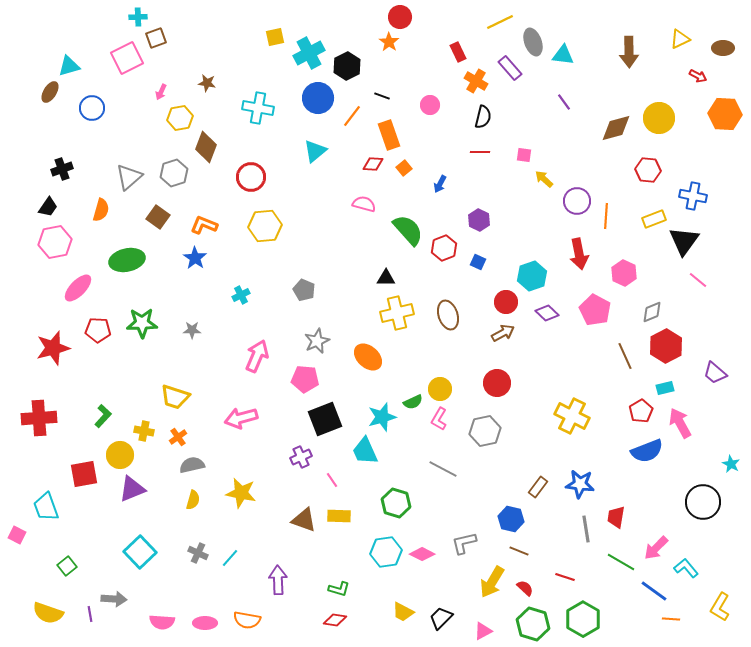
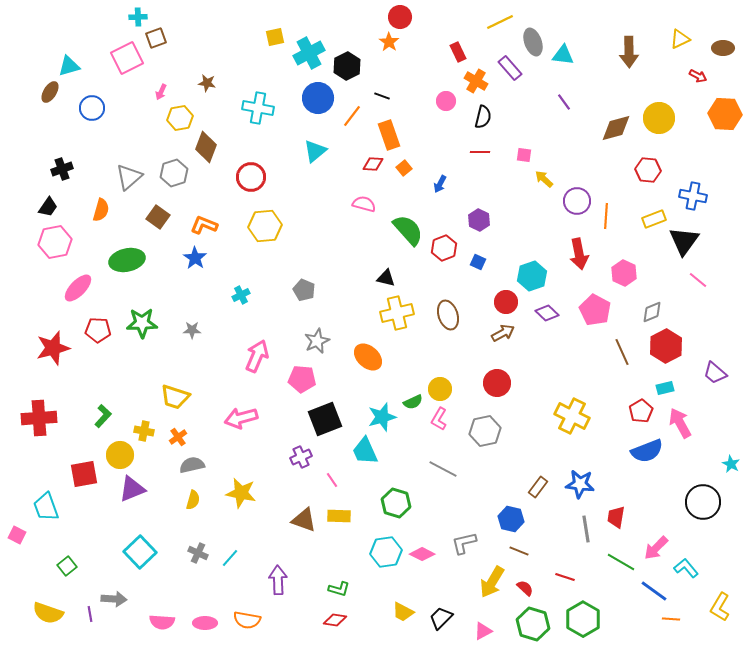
pink circle at (430, 105): moved 16 px right, 4 px up
black triangle at (386, 278): rotated 12 degrees clockwise
brown line at (625, 356): moved 3 px left, 4 px up
pink pentagon at (305, 379): moved 3 px left
